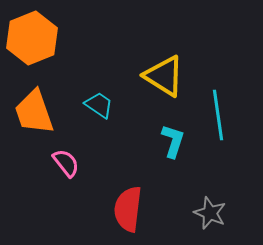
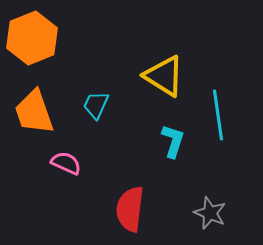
cyan trapezoid: moved 3 px left; rotated 100 degrees counterclockwise
pink semicircle: rotated 28 degrees counterclockwise
red semicircle: moved 2 px right
